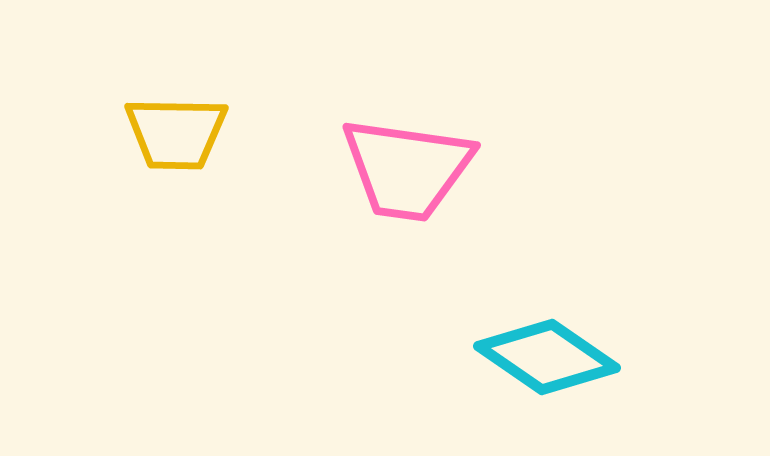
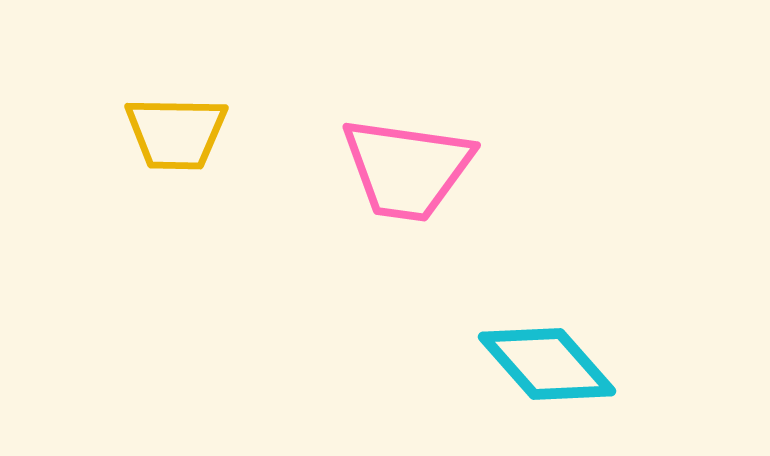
cyan diamond: moved 7 px down; rotated 14 degrees clockwise
